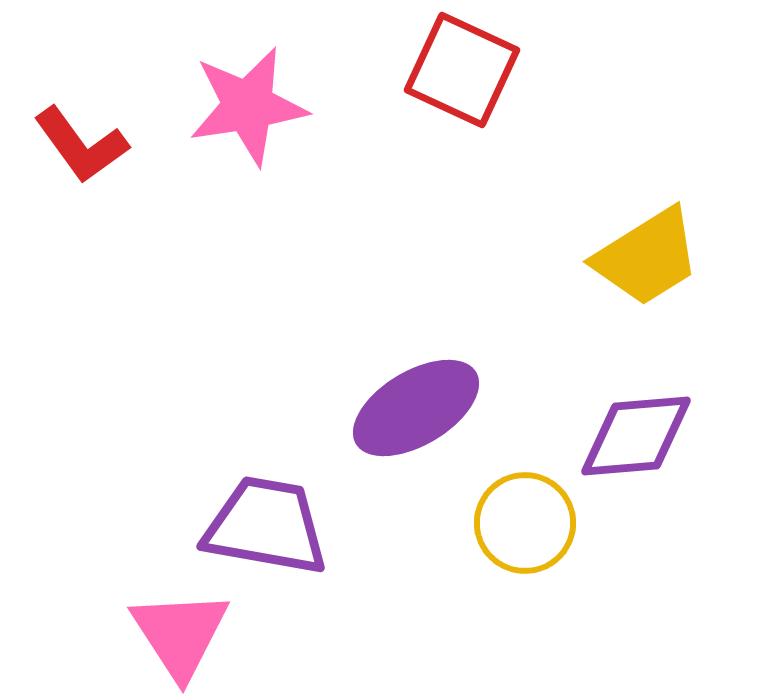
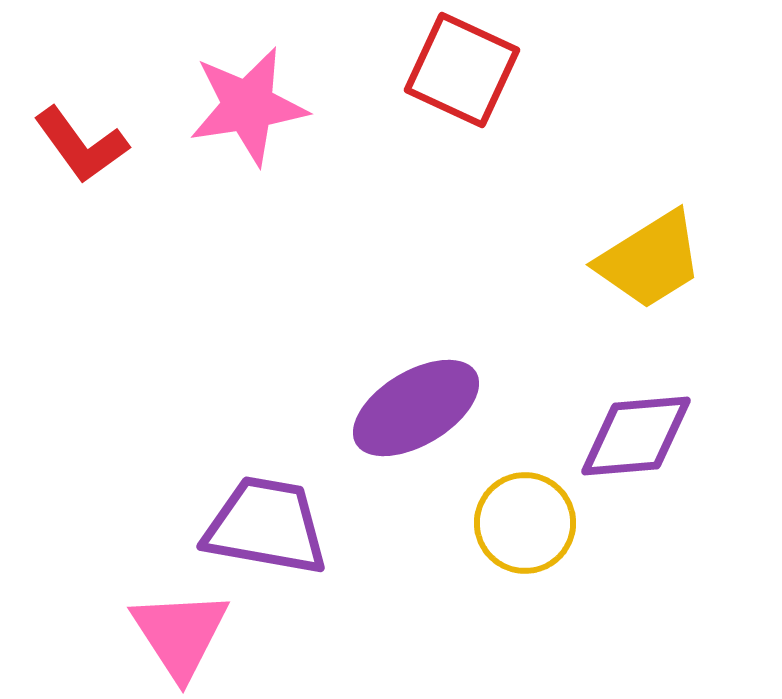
yellow trapezoid: moved 3 px right, 3 px down
